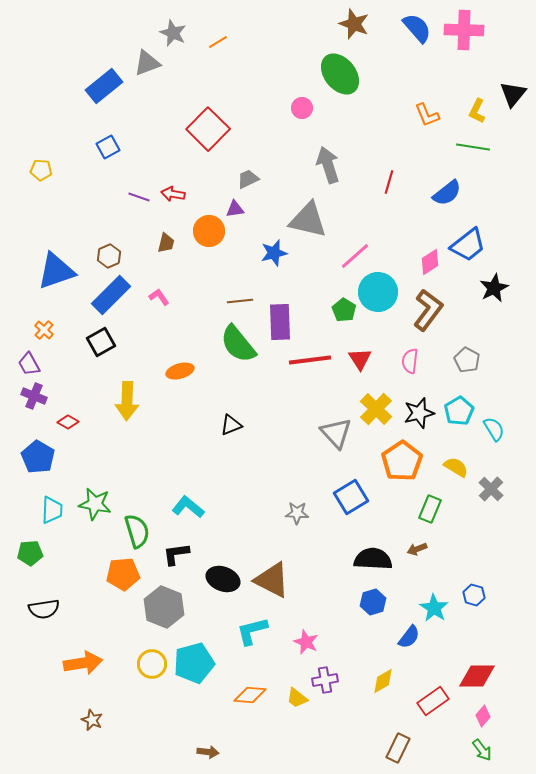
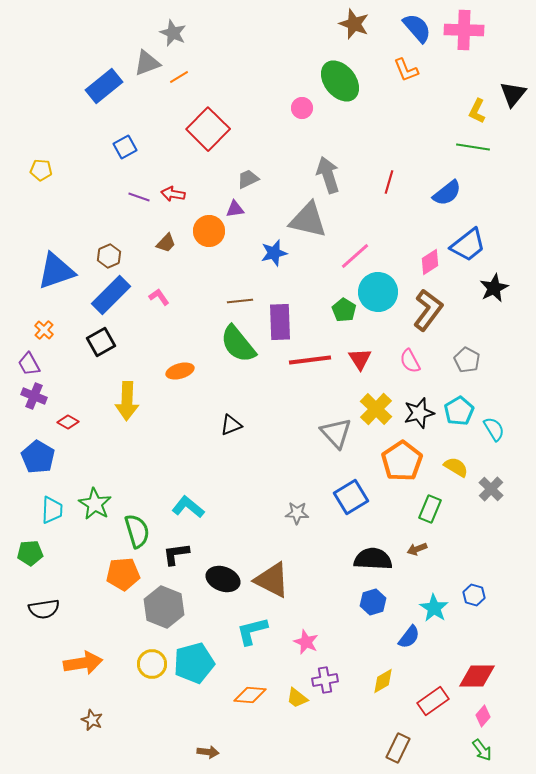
orange line at (218, 42): moved 39 px left, 35 px down
green ellipse at (340, 74): moved 7 px down
orange L-shape at (427, 115): moved 21 px left, 45 px up
blue square at (108, 147): moved 17 px right
gray arrow at (328, 165): moved 10 px down
brown trapezoid at (166, 243): rotated 30 degrees clockwise
pink semicircle at (410, 361): rotated 35 degrees counterclockwise
green star at (95, 504): rotated 20 degrees clockwise
